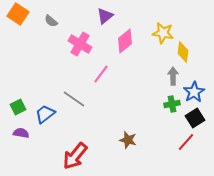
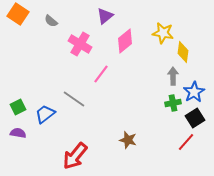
green cross: moved 1 px right, 1 px up
purple semicircle: moved 3 px left
